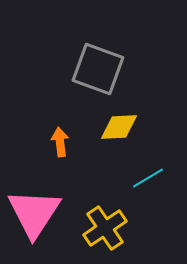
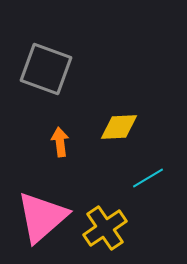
gray square: moved 52 px left
pink triangle: moved 8 px right, 4 px down; rotated 16 degrees clockwise
